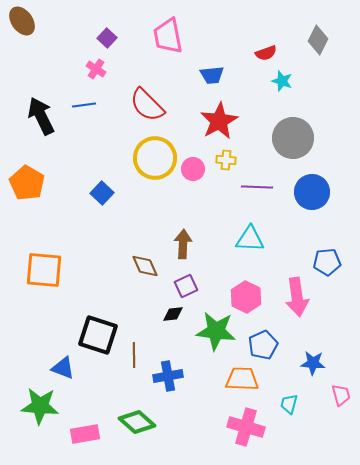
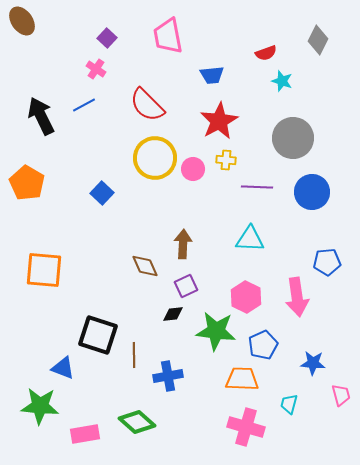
blue line at (84, 105): rotated 20 degrees counterclockwise
